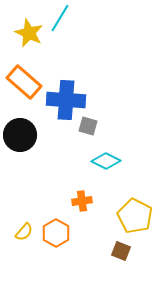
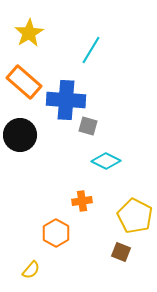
cyan line: moved 31 px right, 32 px down
yellow star: rotated 16 degrees clockwise
yellow semicircle: moved 7 px right, 38 px down
brown square: moved 1 px down
